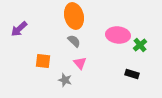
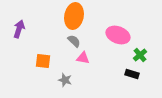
orange ellipse: rotated 25 degrees clockwise
purple arrow: rotated 150 degrees clockwise
pink ellipse: rotated 15 degrees clockwise
green cross: moved 10 px down
pink triangle: moved 3 px right, 5 px up; rotated 40 degrees counterclockwise
